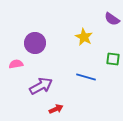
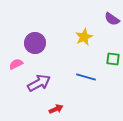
yellow star: rotated 18 degrees clockwise
pink semicircle: rotated 16 degrees counterclockwise
purple arrow: moved 2 px left, 3 px up
